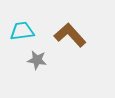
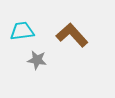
brown L-shape: moved 2 px right
